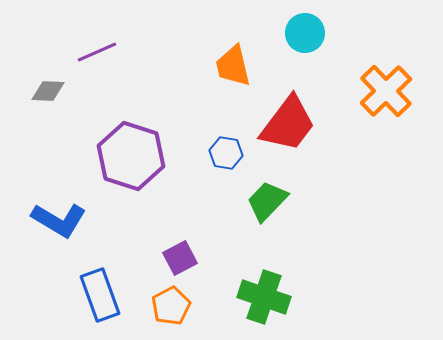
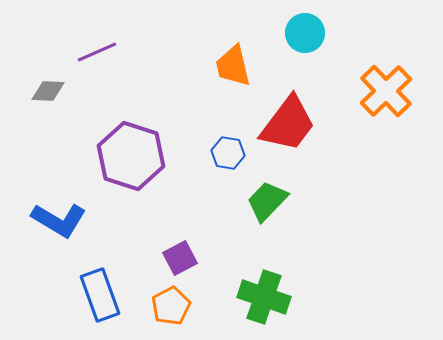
blue hexagon: moved 2 px right
